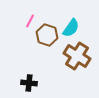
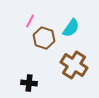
brown hexagon: moved 3 px left, 3 px down
brown cross: moved 3 px left, 9 px down
